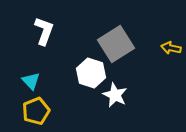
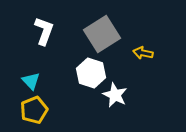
gray square: moved 14 px left, 10 px up
yellow arrow: moved 28 px left, 5 px down
yellow pentagon: moved 2 px left, 1 px up
